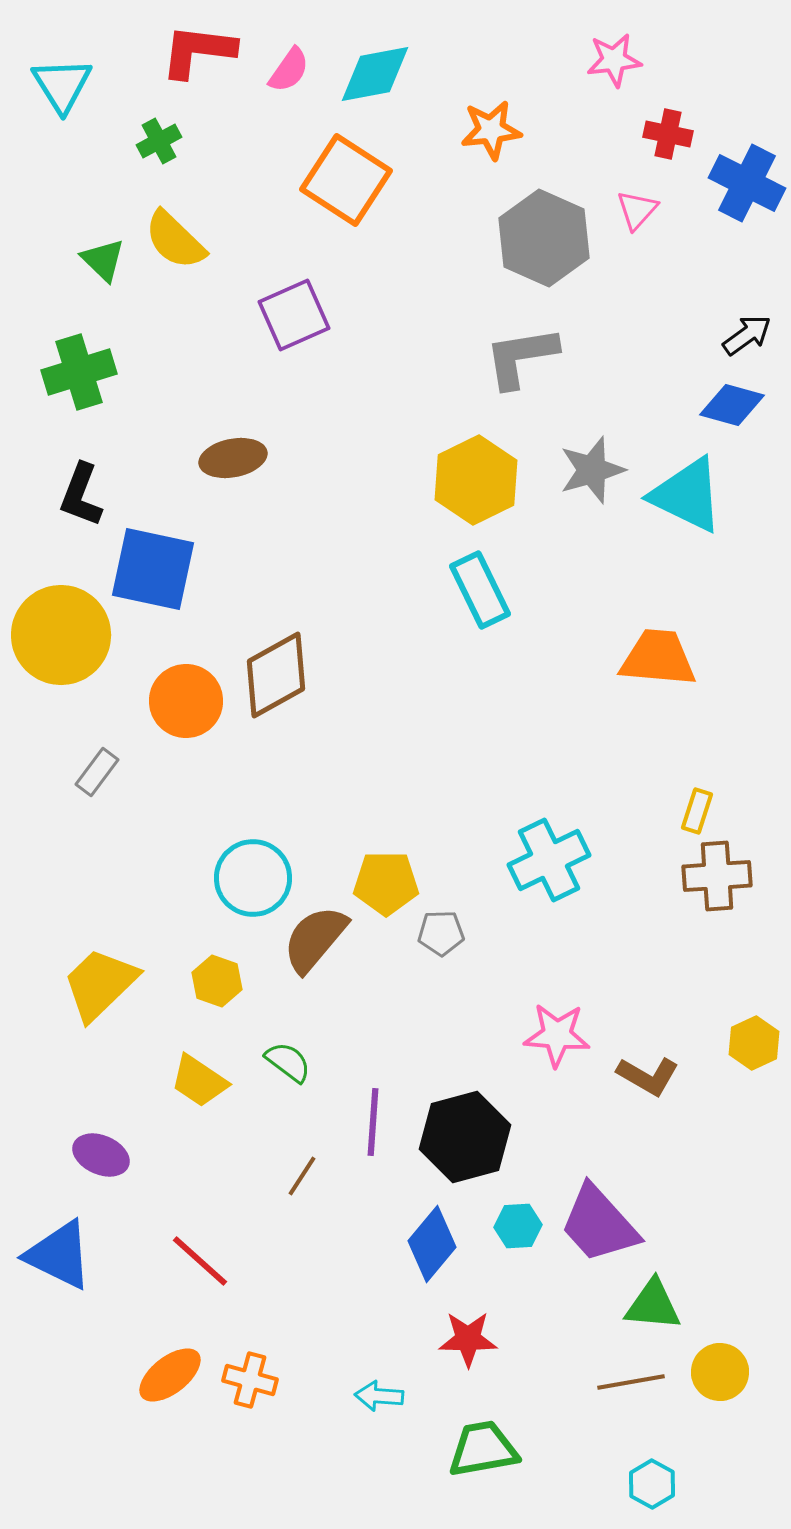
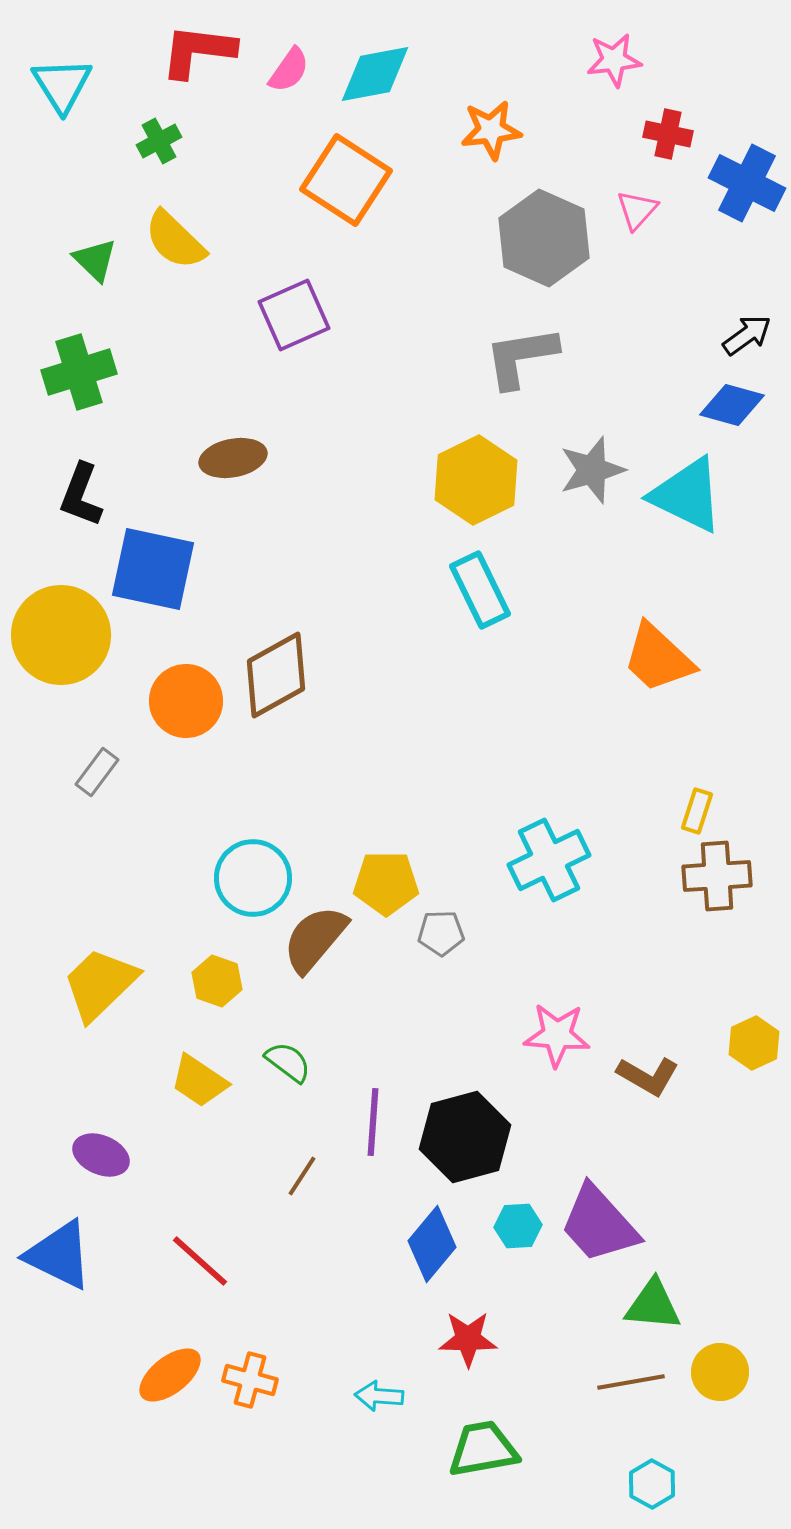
green triangle at (103, 260): moved 8 px left
orange trapezoid at (658, 658): rotated 142 degrees counterclockwise
